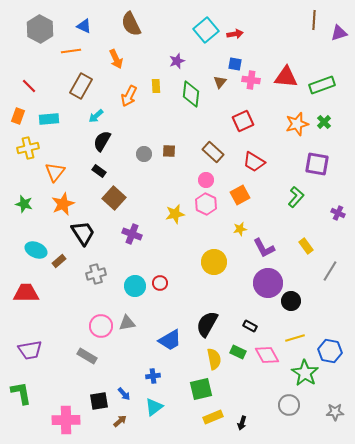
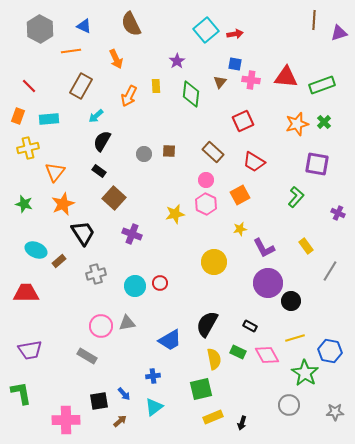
purple star at (177, 61): rotated 14 degrees counterclockwise
